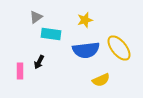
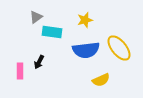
cyan rectangle: moved 1 px right, 2 px up
